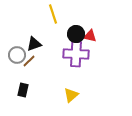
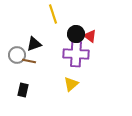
red triangle: rotated 24 degrees clockwise
brown line: rotated 56 degrees clockwise
yellow triangle: moved 11 px up
